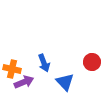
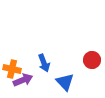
red circle: moved 2 px up
purple arrow: moved 1 px left, 2 px up
